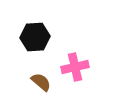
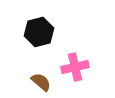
black hexagon: moved 4 px right, 5 px up; rotated 12 degrees counterclockwise
